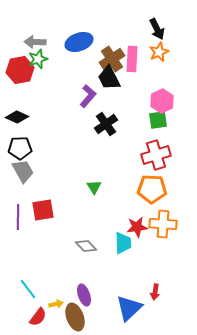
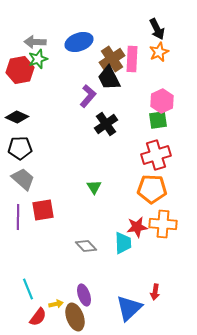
gray trapezoid: moved 8 px down; rotated 20 degrees counterclockwise
cyan line: rotated 15 degrees clockwise
